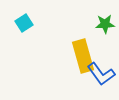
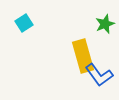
green star: rotated 18 degrees counterclockwise
blue L-shape: moved 2 px left, 1 px down
